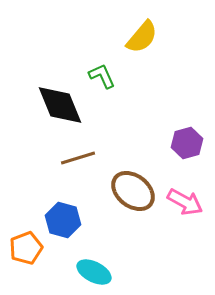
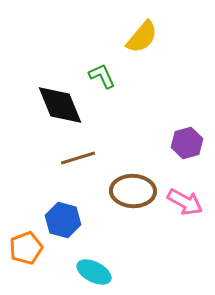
brown ellipse: rotated 36 degrees counterclockwise
